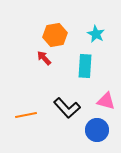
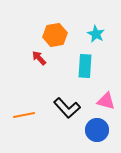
red arrow: moved 5 px left
orange line: moved 2 px left
